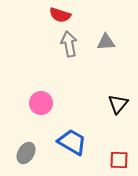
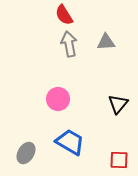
red semicircle: moved 4 px right; rotated 40 degrees clockwise
pink circle: moved 17 px right, 4 px up
blue trapezoid: moved 2 px left
